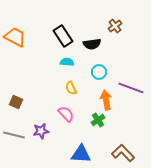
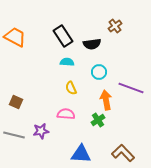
pink semicircle: rotated 42 degrees counterclockwise
